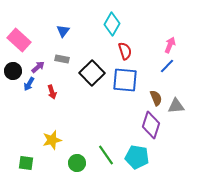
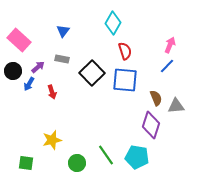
cyan diamond: moved 1 px right, 1 px up
